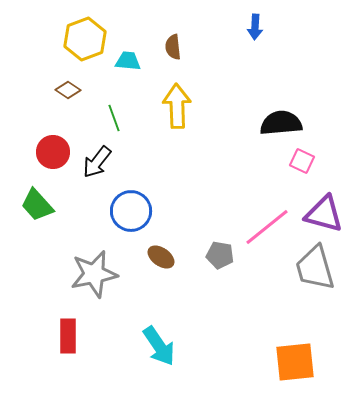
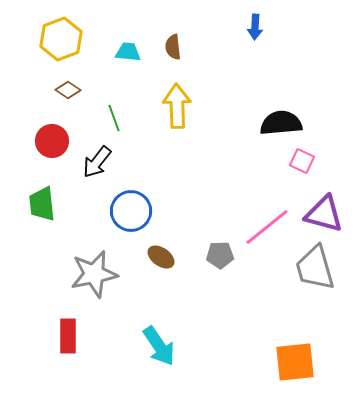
yellow hexagon: moved 24 px left
cyan trapezoid: moved 9 px up
red circle: moved 1 px left, 11 px up
green trapezoid: moved 5 px right, 1 px up; rotated 36 degrees clockwise
gray pentagon: rotated 12 degrees counterclockwise
